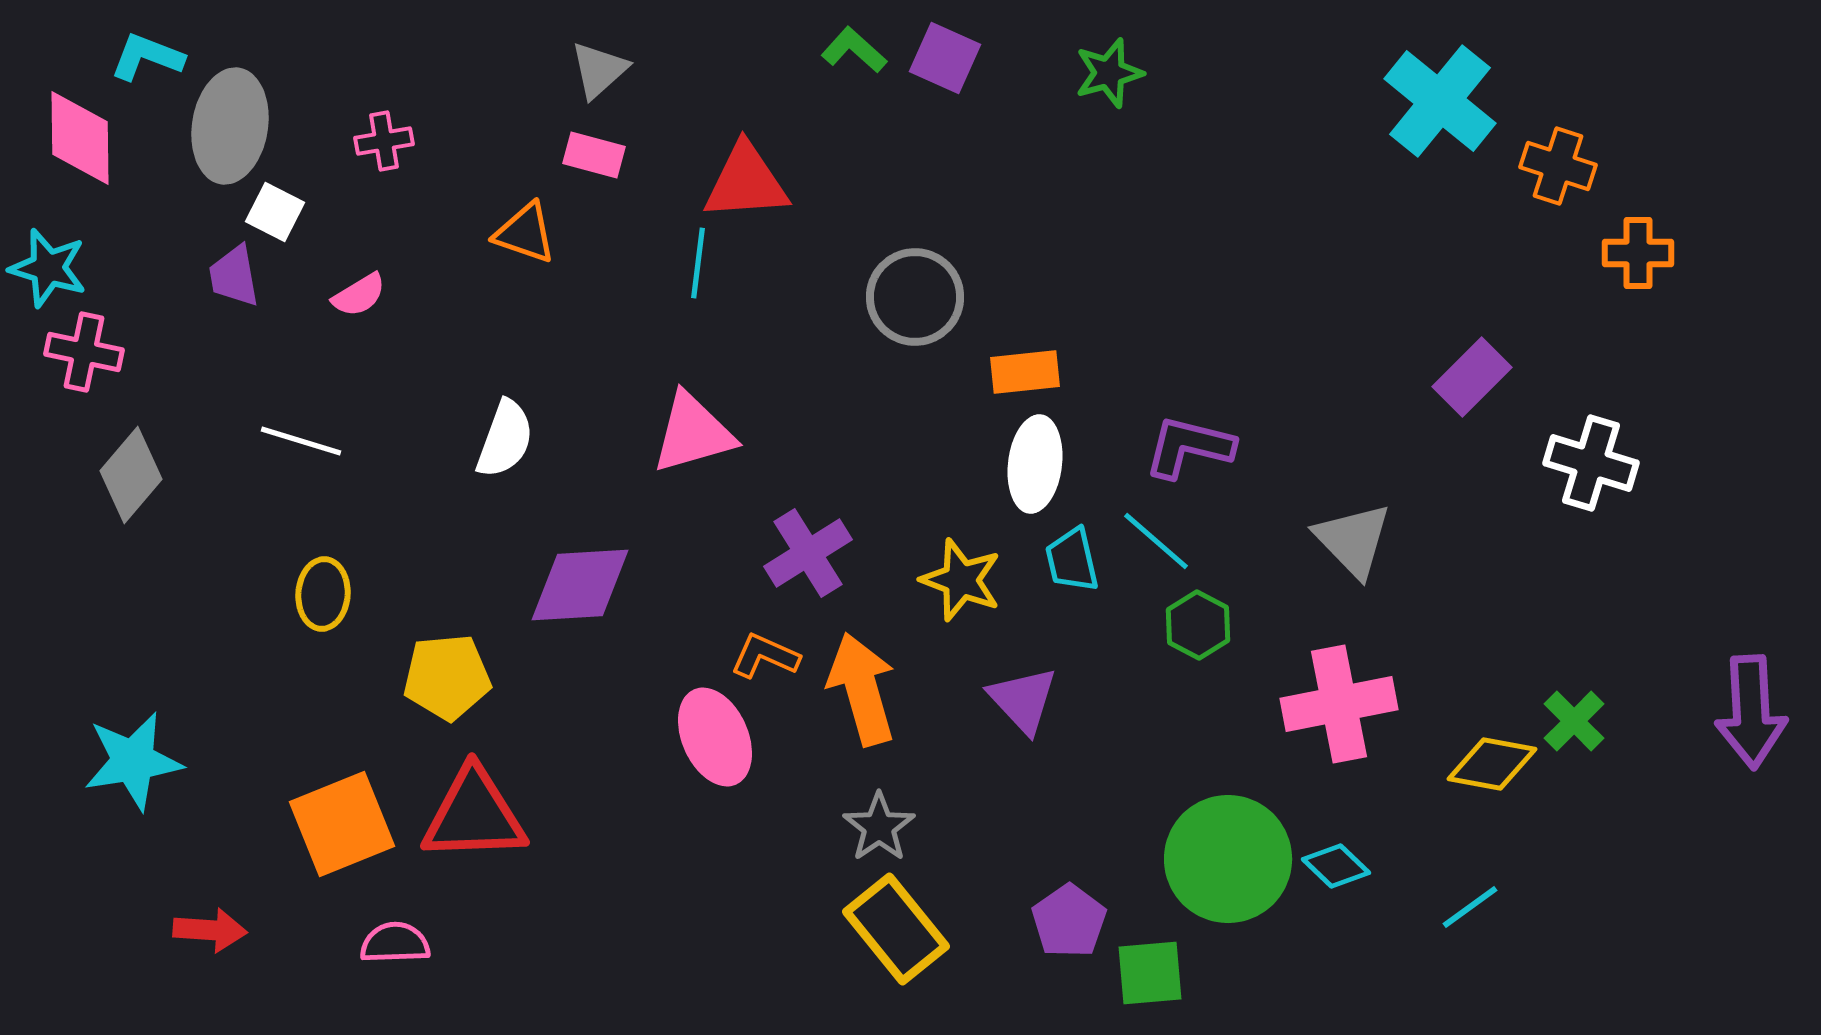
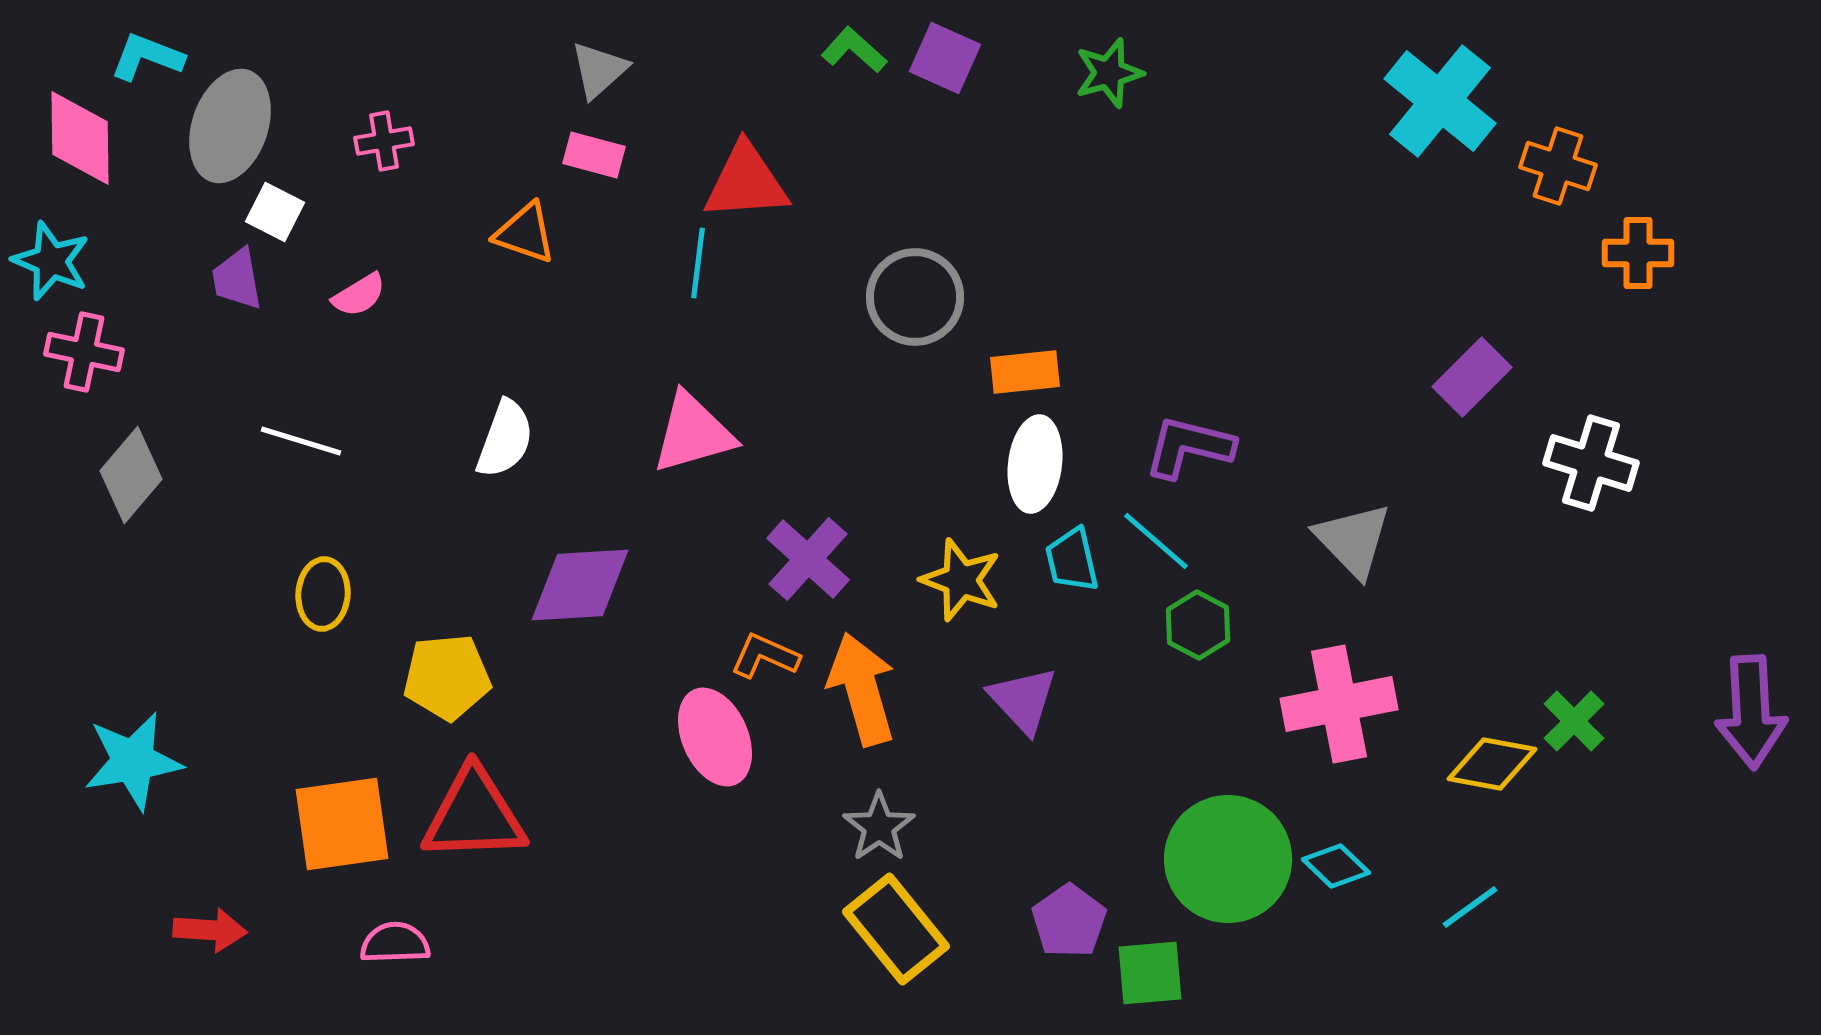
gray ellipse at (230, 126): rotated 10 degrees clockwise
cyan star at (48, 268): moved 3 px right, 7 px up; rotated 6 degrees clockwise
purple trapezoid at (234, 276): moved 3 px right, 3 px down
purple cross at (808, 553): moved 6 px down; rotated 16 degrees counterclockwise
orange square at (342, 824): rotated 14 degrees clockwise
